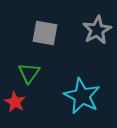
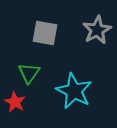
cyan star: moved 8 px left, 5 px up
